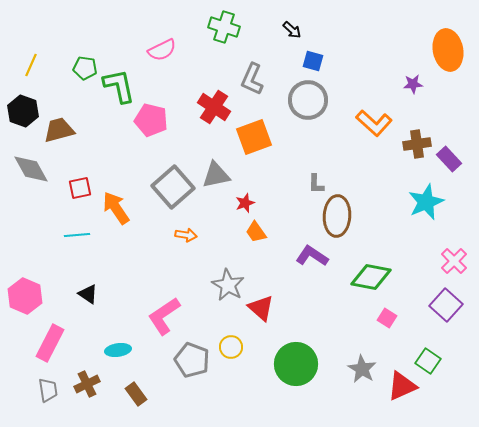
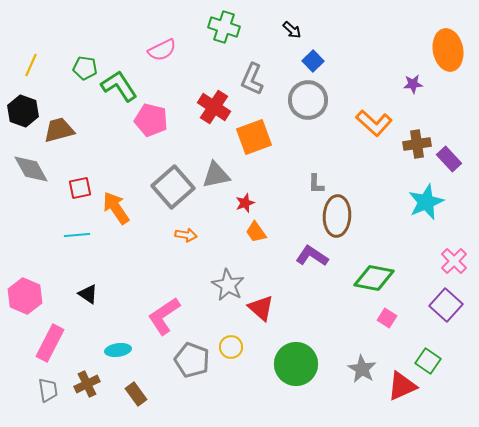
blue square at (313, 61): rotated 30 degrees clockwise
green L-shape at (119, 86): rotated 21 degrees counterclockwise
green diamond at (371, 277): moved 3 px right, 1 px down
